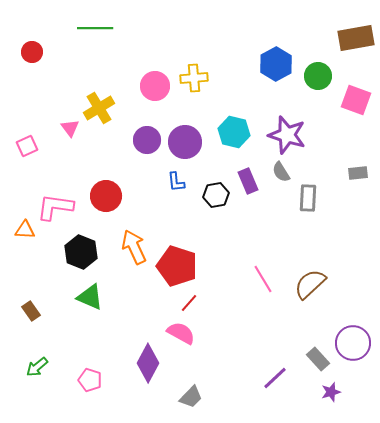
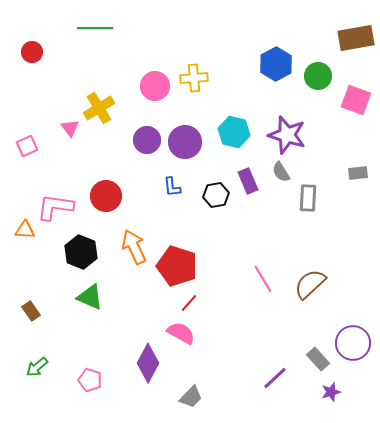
blue L-shape at (176, 182): moved 4 px left, 5 px down
